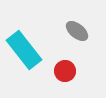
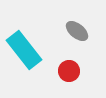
red circle: moved 4 px right
